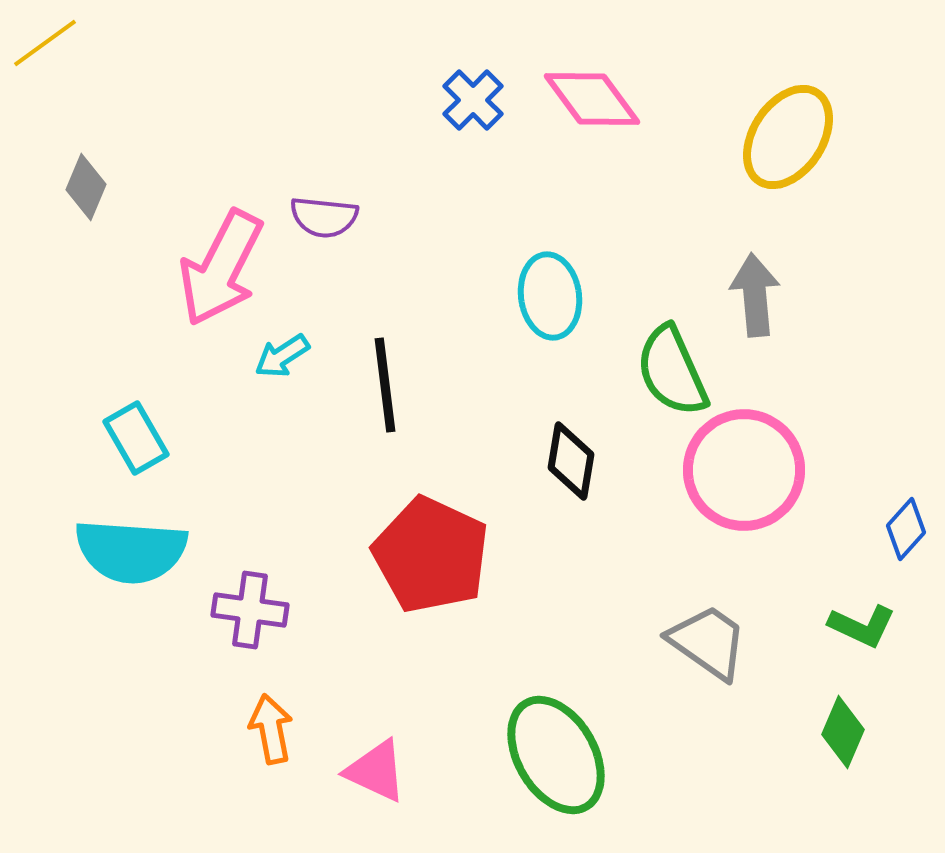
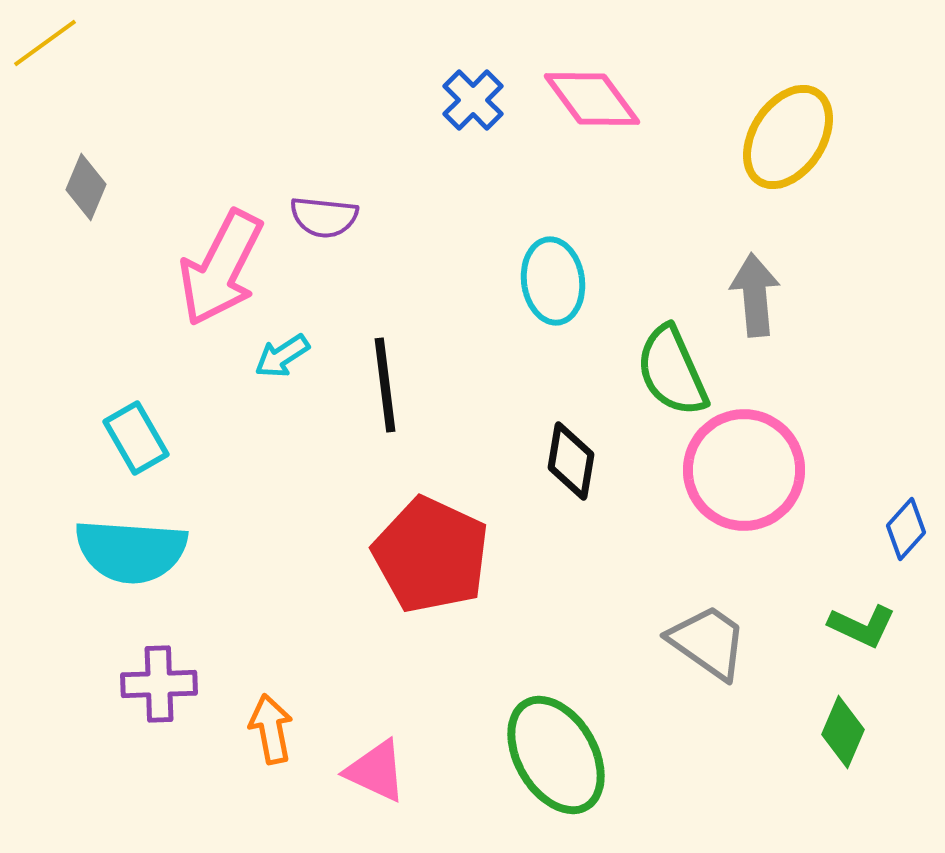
cyan ellipse: moved 3 px right, 15 px up
purple cross: moved 91 px left, 74 px down; rotated 10 degrees counterclockwise
